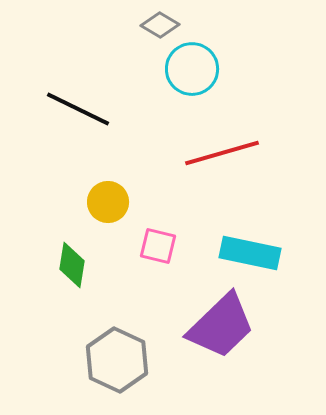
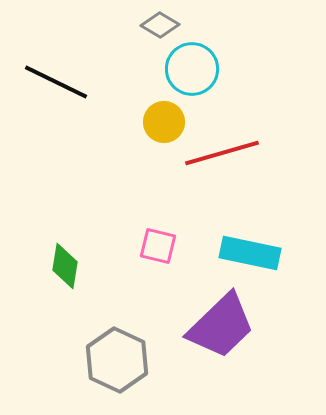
black line: moved 22 px left, 27 px up
yellow circle: moved 56 px right, 80 px up
green diamond: moved 7 px left, 1 px down
